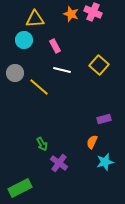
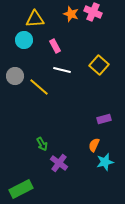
gray circle: moved 3 px down
orange semicircle: moved 2 px right, 3 px down
green rectangle: moved 1 px right, 1 px down
